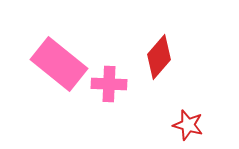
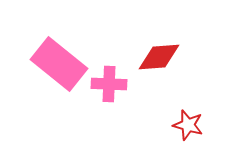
red diamond: rotated 45 degrees clockwise
